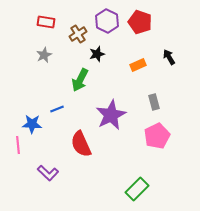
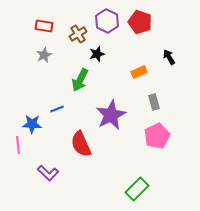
red rectangle: moved 2 px left, 4 px down
orange rectangle: moved 1 px right, 7 px down
